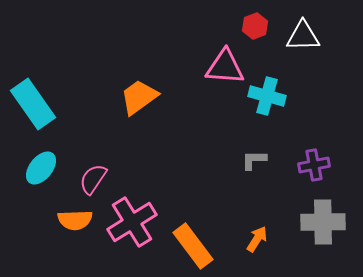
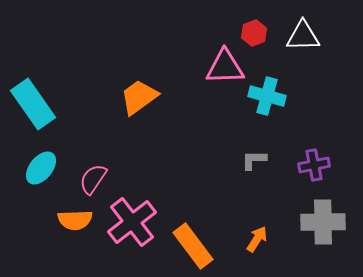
red hexagon: moved 1 px left, 7 px down
pink triangle: rotated 6 degrees counterclockwise
pink cross: rotated 6 degrees counterclockwise
